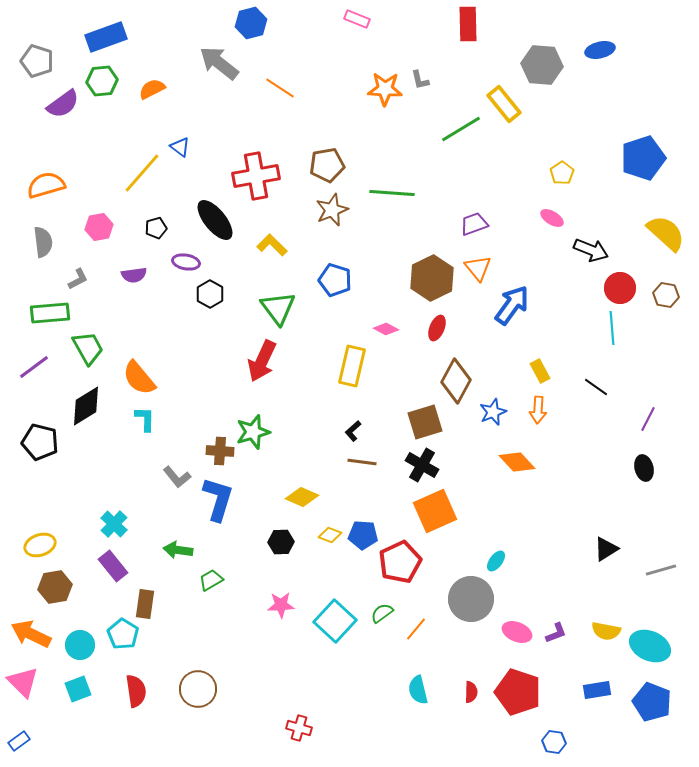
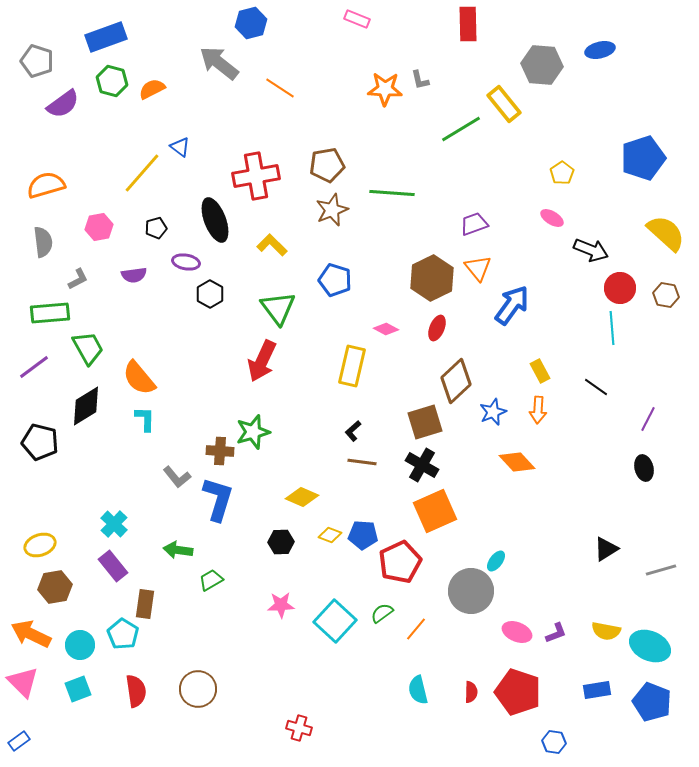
green hexagon at (102, 81): moved 10 px right; rotated 20 degrees clockwise
black ellipse at (215, 220): rotated 18 degrees clockwise
brown diamond at (456, 381): rotated 18 degrees clockwise
gray circle at (471, 599): moved 8 px up
